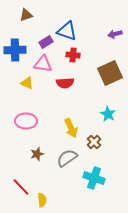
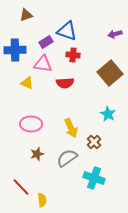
brown square: rotated 15 degrees counterclockwise
pink ellipse: moved 5 px right, 3 px down
